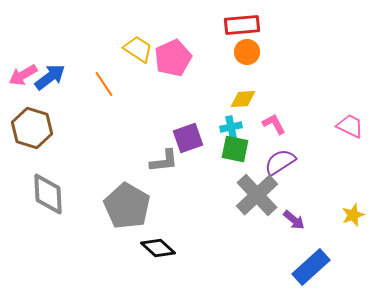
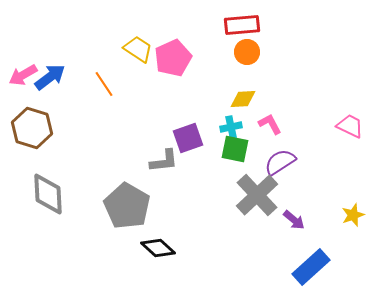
pink L-shape: moved 4 px left
